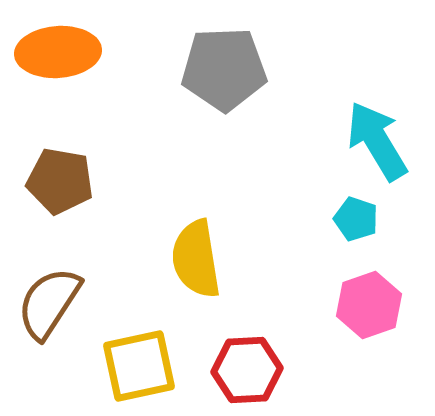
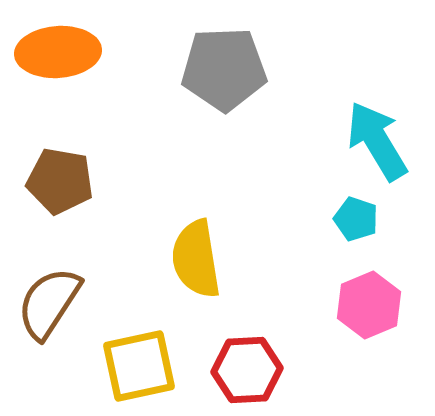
pink hexagon: rotated 4 degrees counterclockwise
